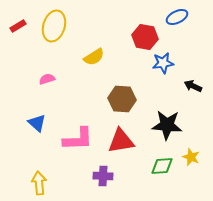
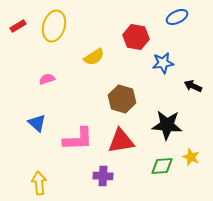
red hexagon: moved 9 px left
brown hexagon: rotated 12 degrees clockwise
